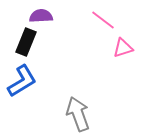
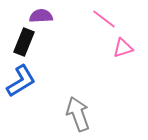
pink line: moved 1 px right, 1 px up
black rectangle: moved 2 px left
blue L-shape: moved 1 px left
